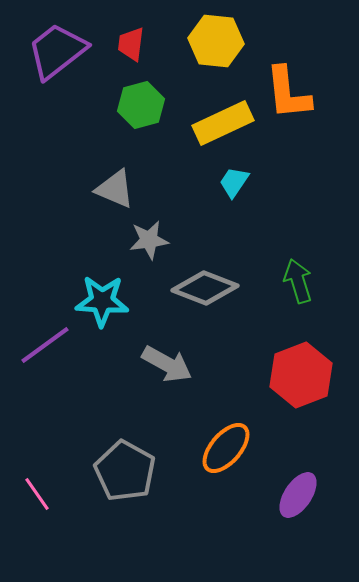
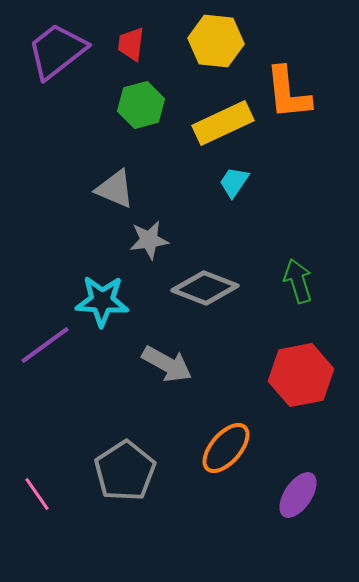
red hexagon: rotated 10 degrees clockwise
gray pentagon: rotated 10 degrees clockwise
